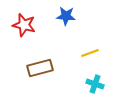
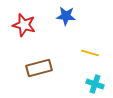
yellow line: rotated 36 degrees clockwise
brown rectangle: moved 1 px left
